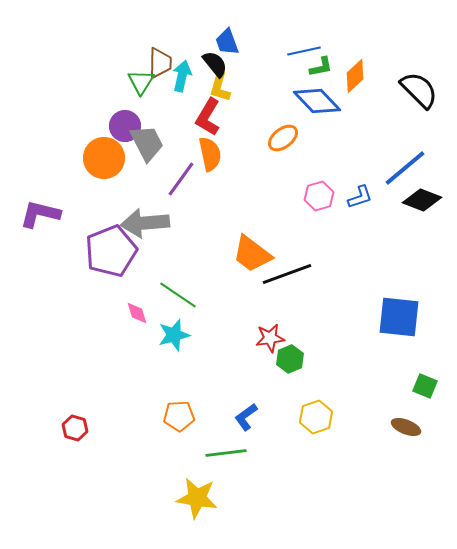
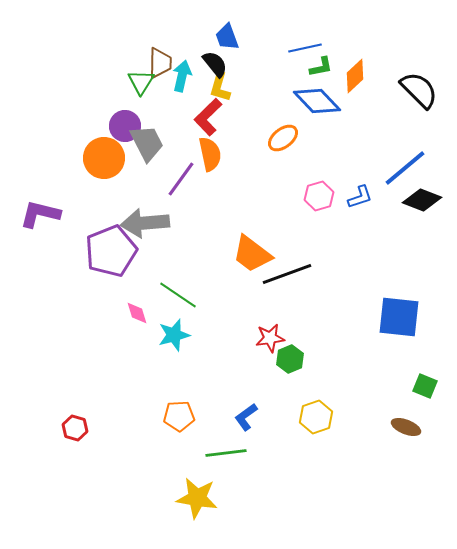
blue trapezoid at (227, 42): moved 5 px up
blue line at (304, 51): moved 1 px right, 3 px up
red L-shape at (208, 117): rotated 15 degrees clockwise
